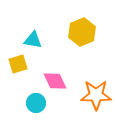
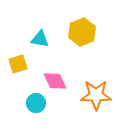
cyan triangle: moved 7 px right, 1 px up
